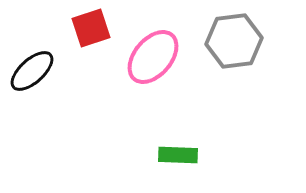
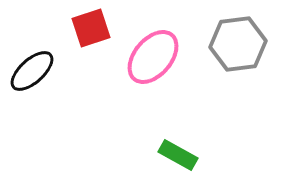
gray hexagon: moved 4 px right, 3 px down
green rectangle: rotated 27 degrees clockwise
